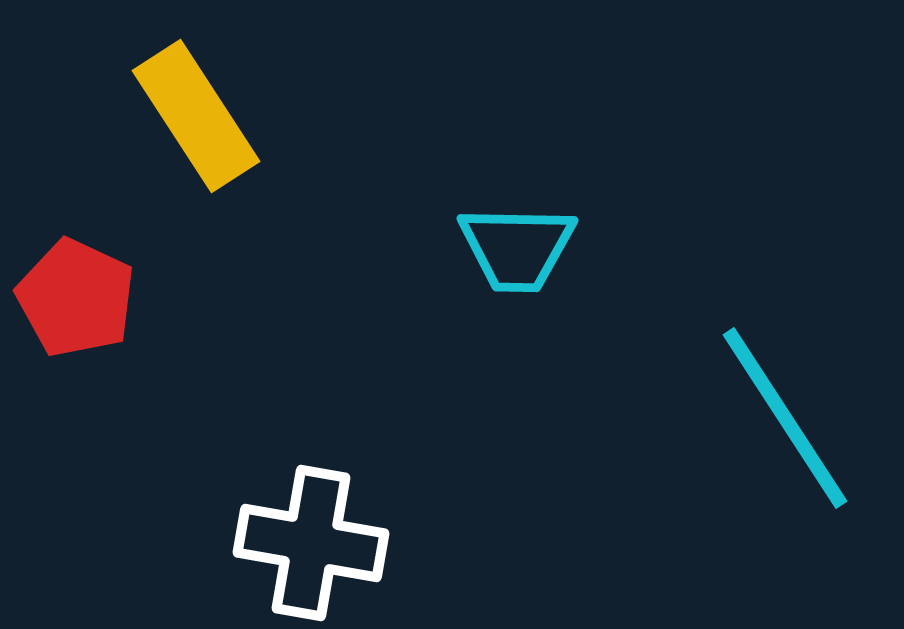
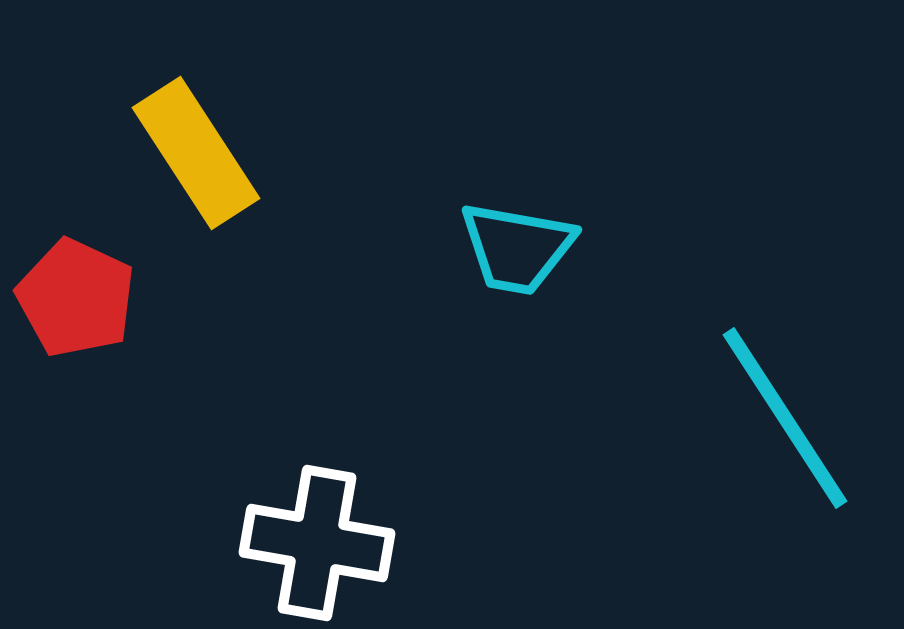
yellow rectangle: moved 37 px down
cyan trapezoid: rotated 9 degrees clockwise
white cross: moved 6 px right
